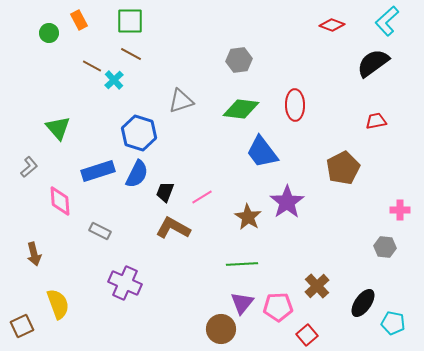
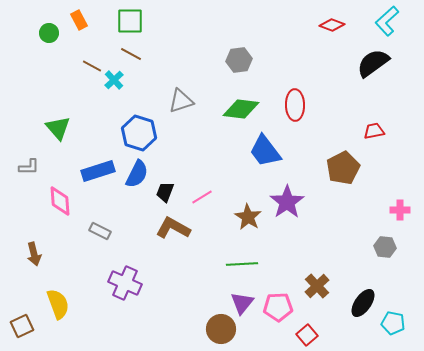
red trapezoid at (376, 121): moved 2 px left, 10 px down
blue trapezoid at (262, 152): moved 3 px right, 1 px up
gray L-shape at (29, 167): rotated 40 degrees clockwise
